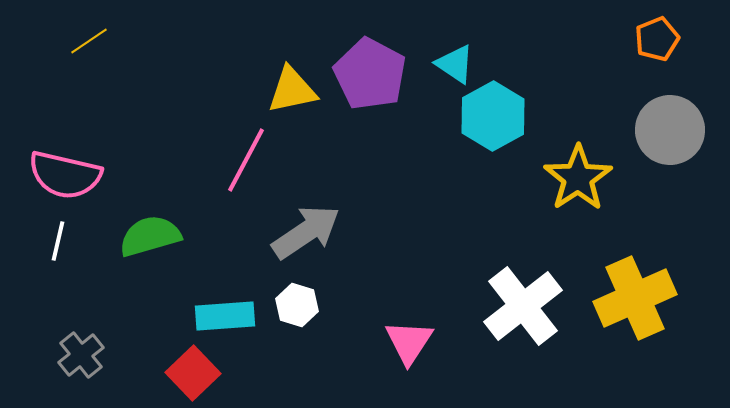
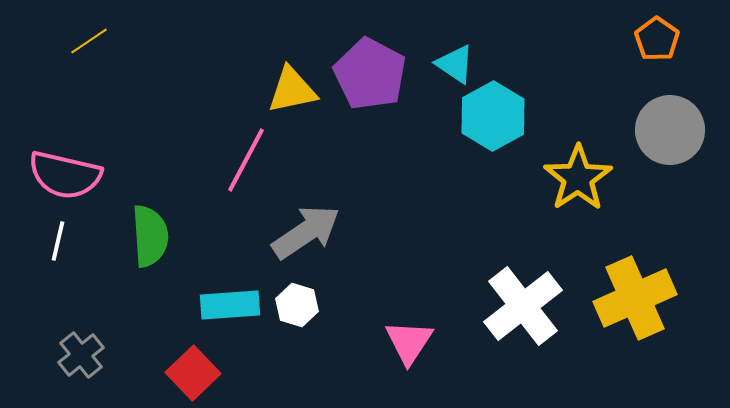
orange pentagon: rotated 15 degrees counterclockwise
green semicircle: rotated 102 degrees clockwise
cyan rectangle: moved 5 px right, 11 px up
